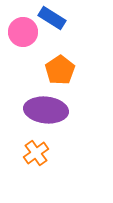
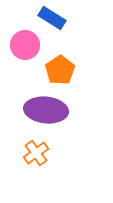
pink circle: moved 2 px right, 13 px down
